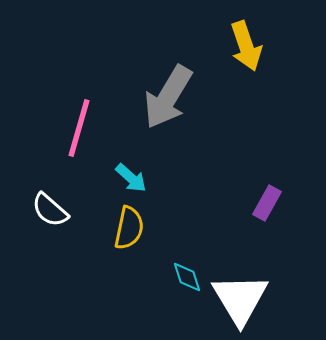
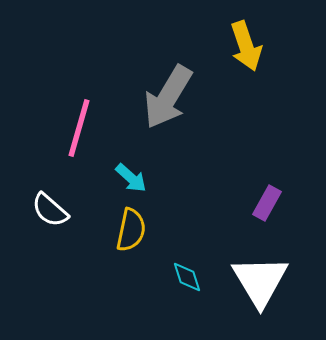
yellow semicircle: moved 2 px right, 2 px down
white triangle: moved 20 px right, 18 px up
